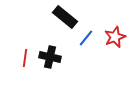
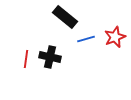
blue line: moved 1 px down; rotated 36 degrees clockwise
red line: moved 1 px right, 1 px down
